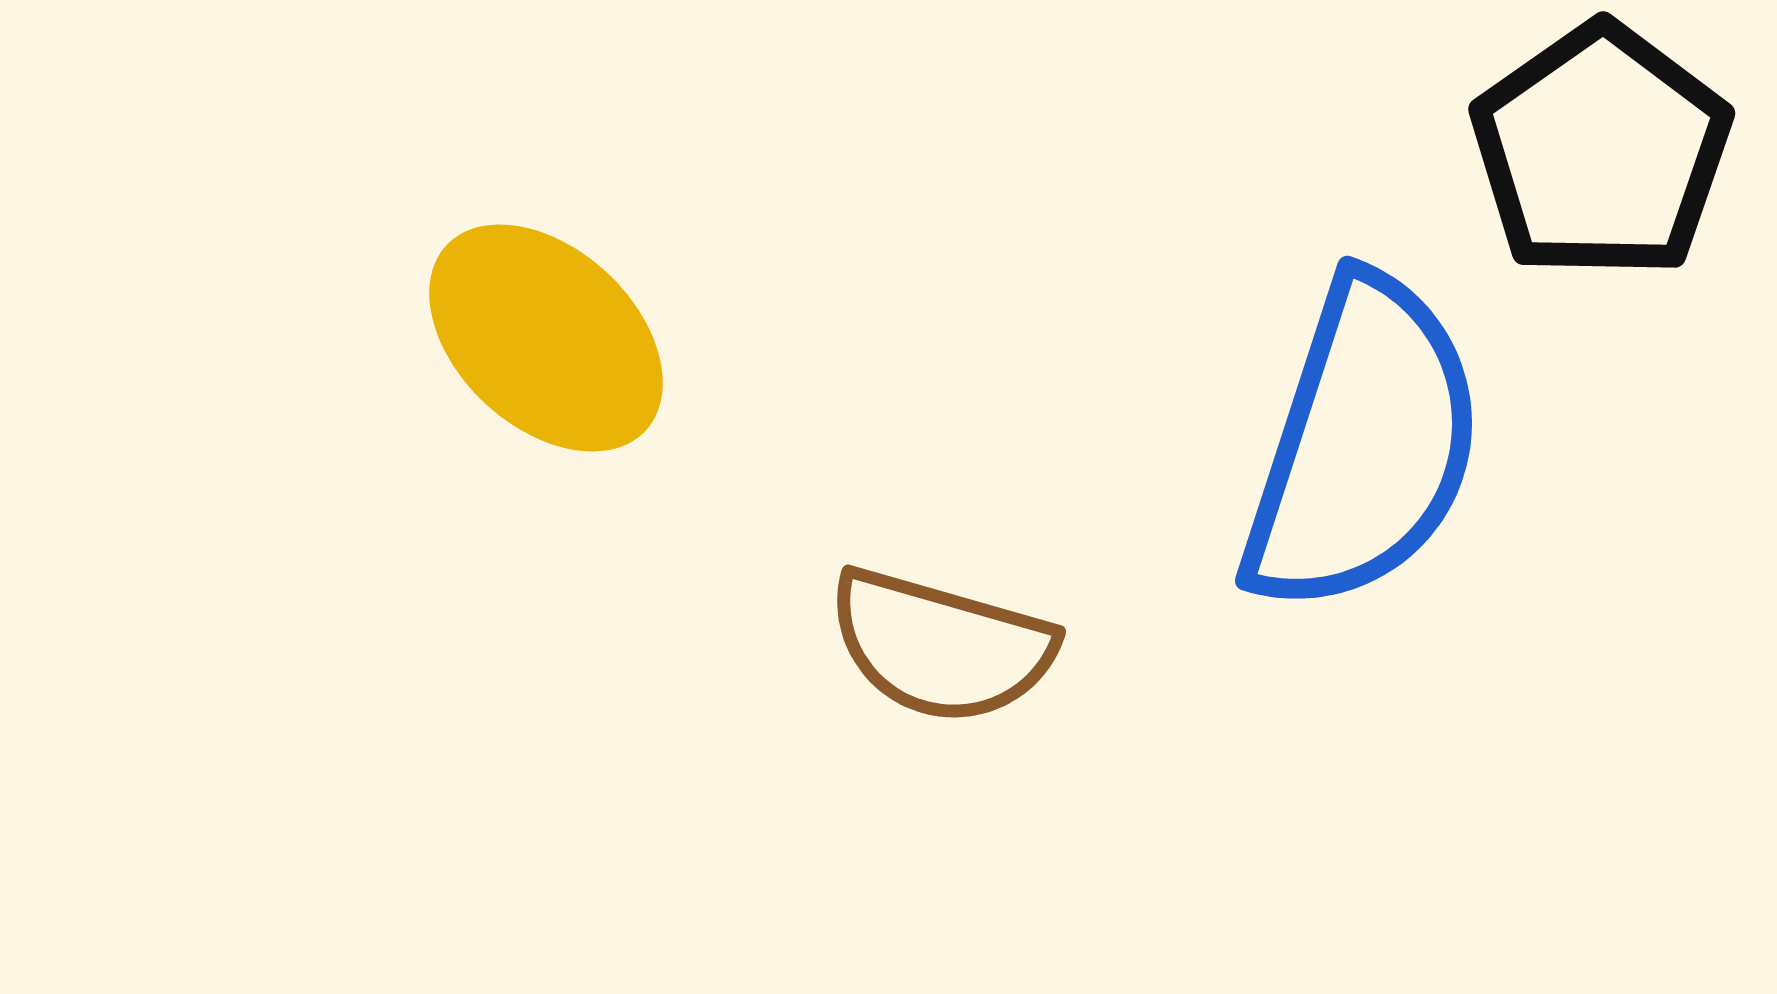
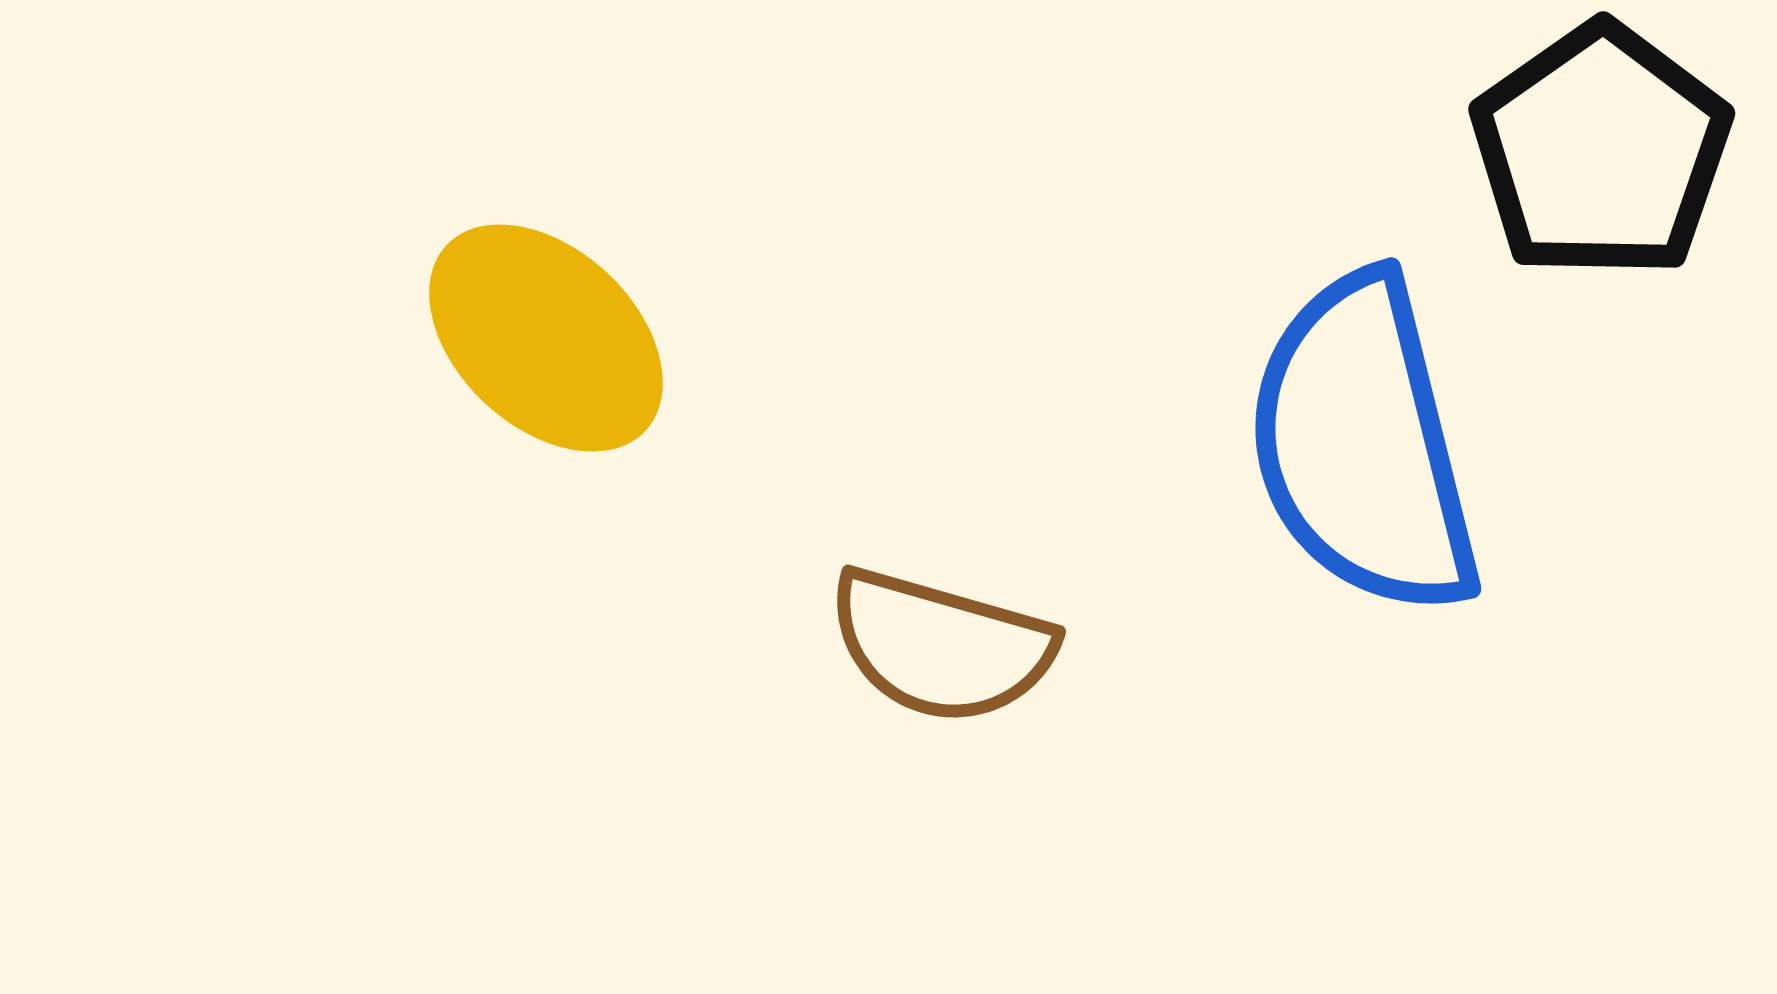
blue semicircle: rotated 148 degrees clockwise
